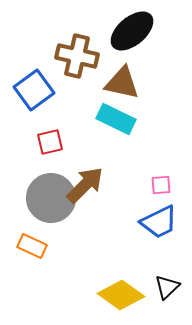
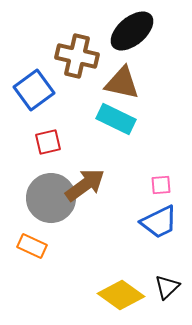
red square: moved 2 px left
brown arrow: rotated 9 degrees clockwise
